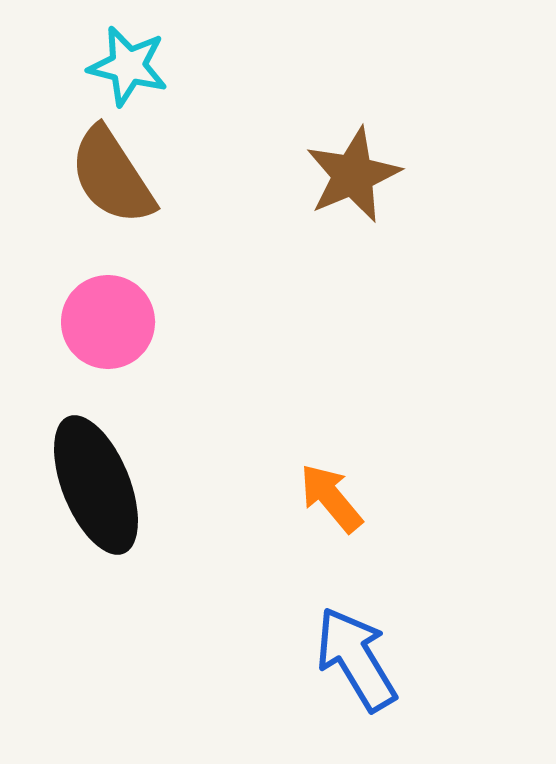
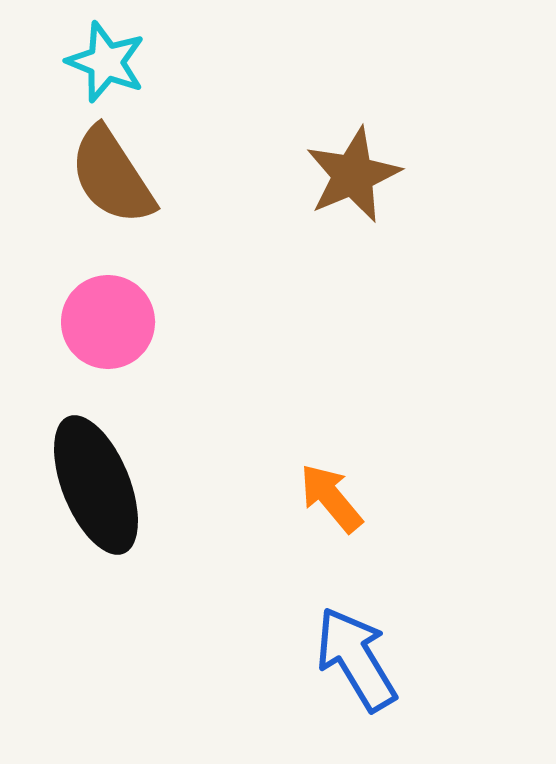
cyan star: moved 22 px left, 4 px up; rotated 8 degrees clockwise
